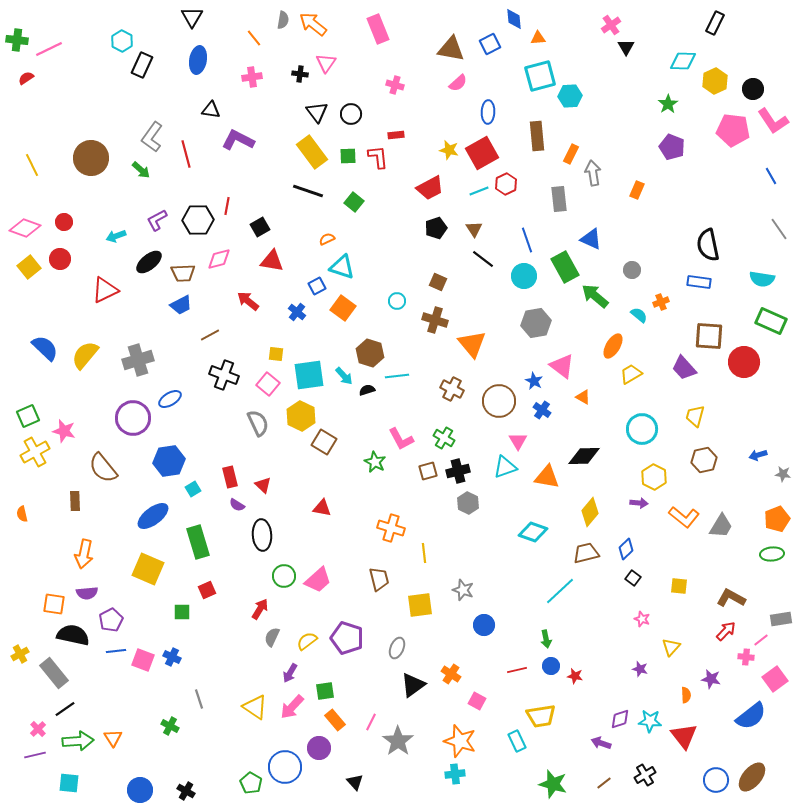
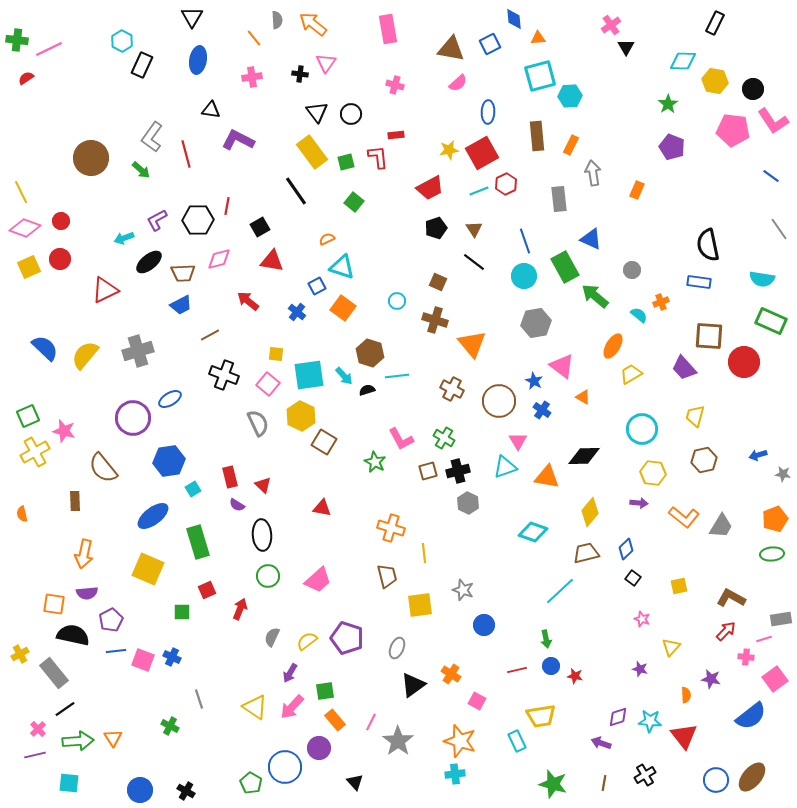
gray semicircle at (283, 20): moved 6 px left; rotated 12 degrees counterclockwise
pink rectangle at (378, 29): moved 10 px right; rotated 12 degrees clockwise
yellow hexagon at (715, 81): rotated 25 degrees counterclockwise
yellow star at (449, 150): rotated 24 degrees counterclockwise
orange rectangle at (571, 154): moved 9 px up
green square at (348, 156): moved 2 px left, 6 px down; rotated 12 degrees counterclockwise
yellow line at (32, 165): moved 11 px left, 27 px down
blue line at (771, 176): rotated 24 degrees counterclockwise
black line at (308, 191): moved 12 px left; rotated 36 degrees clockwise
red circle at (64, 222): moved 3 px left, 1 px up
cyan arrow at (116, 236): moved 8 px right, 2 px down
blue line at (527, 240): moved 2 px left, 1 px down
black line at (483, 259): moved 9 px left, 3 px down
yellow square at (29, 267): rotated 15 degrees clockwise
gray cross at (138, 360): moved 9 px up
yellow hexagon at (654, 477): moved 1 px left, 4 px up; rotated 20 degrees counterclockwise
orange pentagon at (777, 519): moved 2 px left
green circle at (284, 576): moved 16 px left
brown trapezoid at (379, 579): moved 8 px right, 3 px up
yellow square at (679, 586): rotated 18 degrees counterclockwise
red arrow at (260, 609): moved 20 px left; rotated 10 degrees counterclockwise
pink line at (761, 640): moved 3 px right, 1 px up; rotated 21 degrees clockwise
purple diamond at (620, 719): moved 2 px left, 2 px up
brown line at (604, 783): rotated 42 degrees counterclockwise
